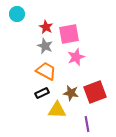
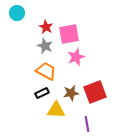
cyan circle: moved 1 px up
brown star: rotated 21 degrees counterclockwise
yellow triangle: moved 1 px left
